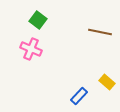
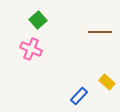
green square: rotated 12 degrees clockwise
brown line: rotated 10 degrees counterclockwise
